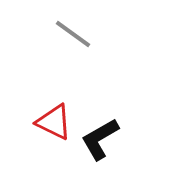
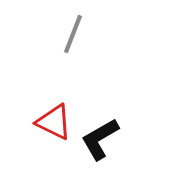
gray line: rotated 75 degrees clockwise
